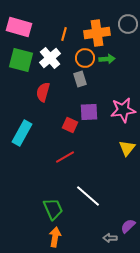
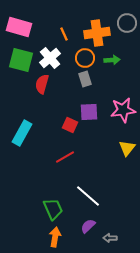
gray circle: moved 1 px left, 1 px up
orange line: rotated 40 degrees counterclockwise
green arrow: moved 5 px right, 1 px down
gray rectangle: moved 5 px right
red semicircle: moved 1 px left, 8 px up
purple semicircle: moved 40 px left
